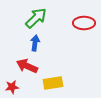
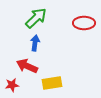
yellow rectangle: moved 1 px left
red star: moved 2 px up
